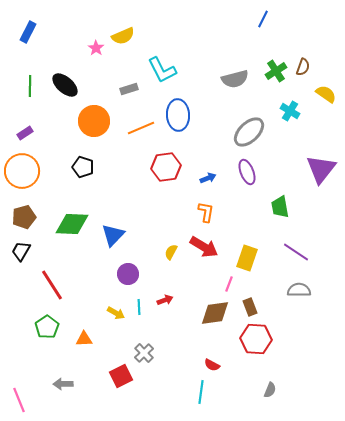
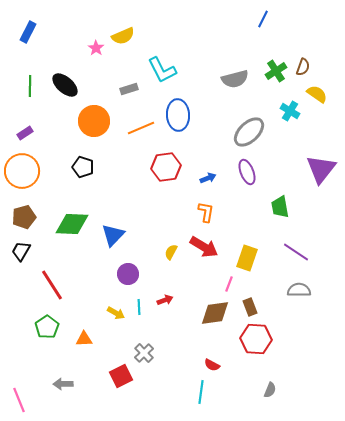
yellow semicircle at (326, 94): moved 9 px left
